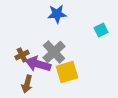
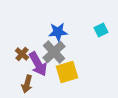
blue star: moved 1 px right, 18 px down
brown cross: moved 1 px up; rotated 24 degrees counterclockwise
purple arrow: rotated 135 degrees counterclockwise
